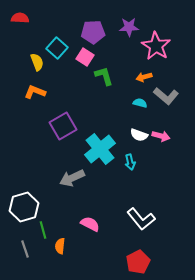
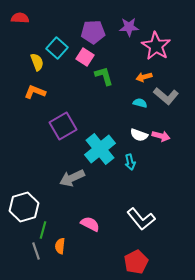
green line: rotated 30 degrees clockwise
gray line: moved 11 px right, 2 px down
red pentagon: moved 2 px left
